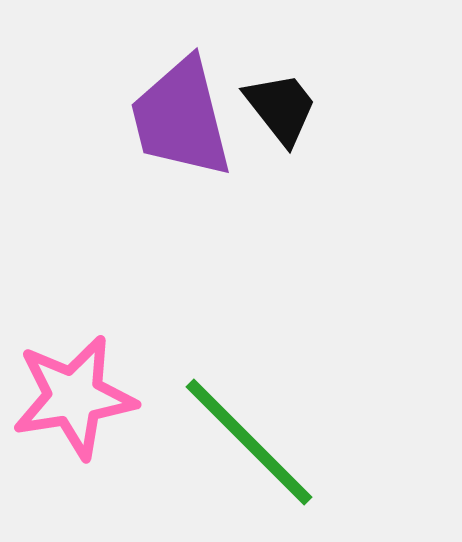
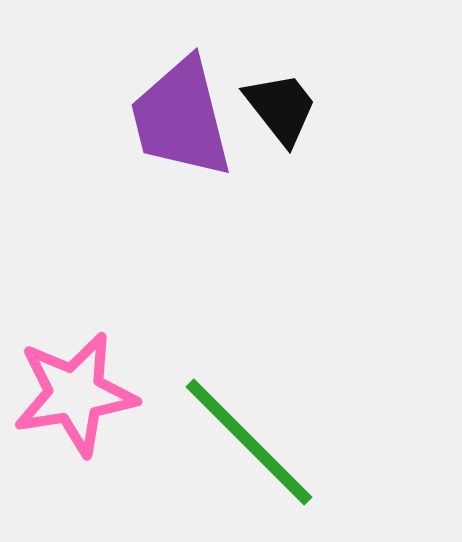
pink star: moved 1 px right, 3 px up
